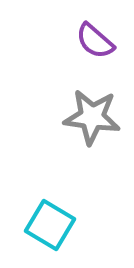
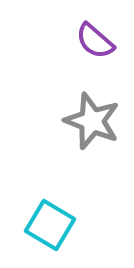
gray star: moved 4 px down; rotated 14 degrees clockwise
